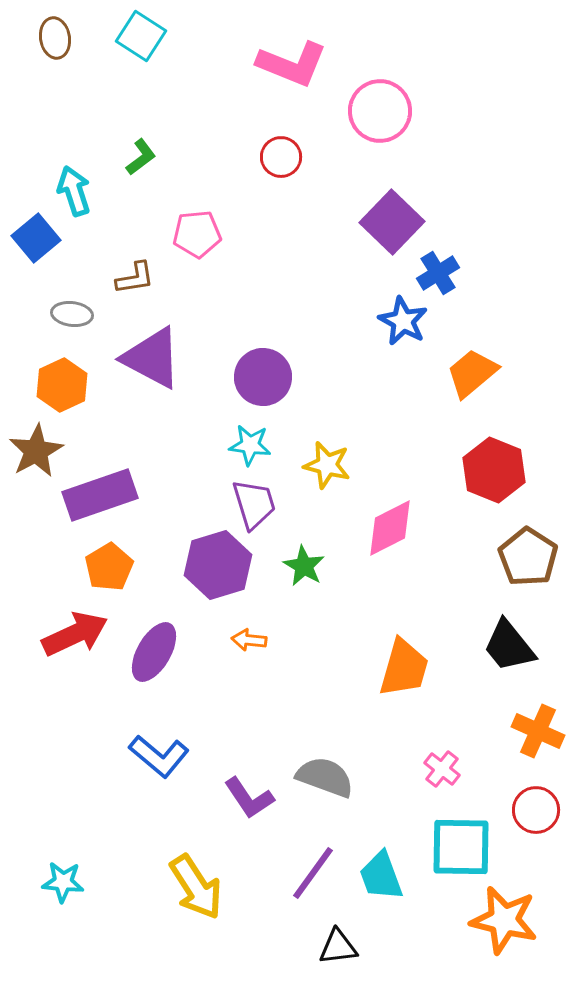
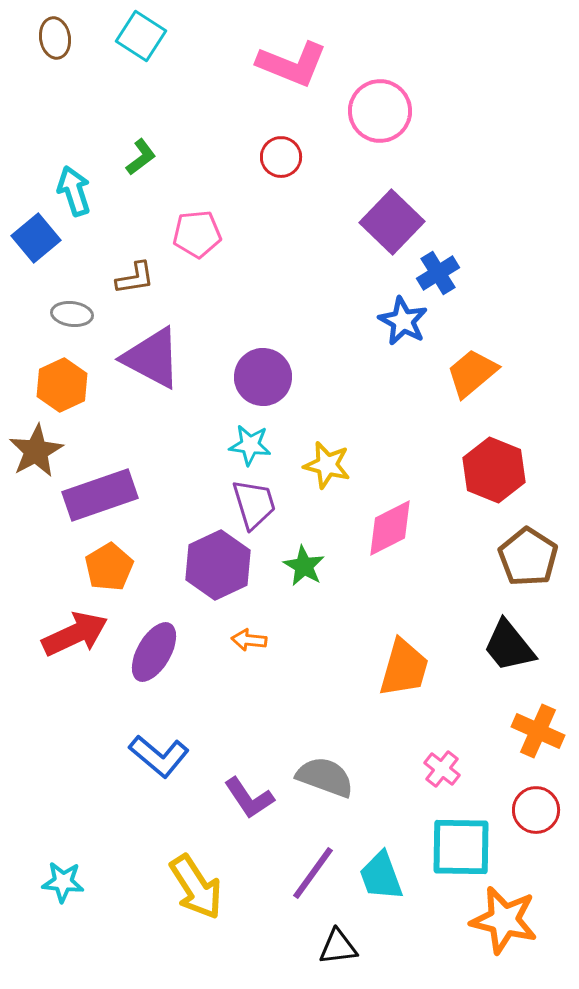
purple hexagon at (218, 565): rotated 8 degrees counterclockwise
